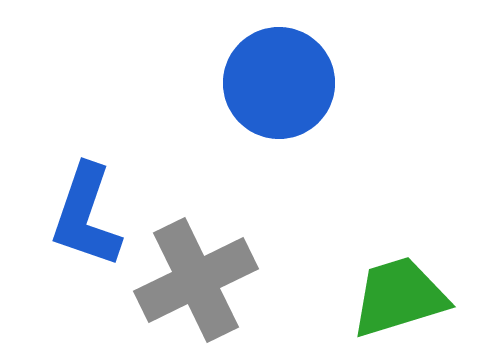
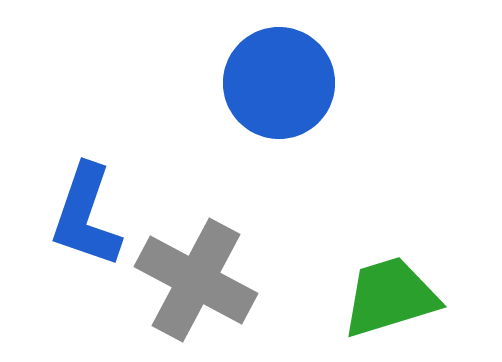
gray cross: rotated 36 degrees counterclockwise
green trapezoid: moved 9 px left
